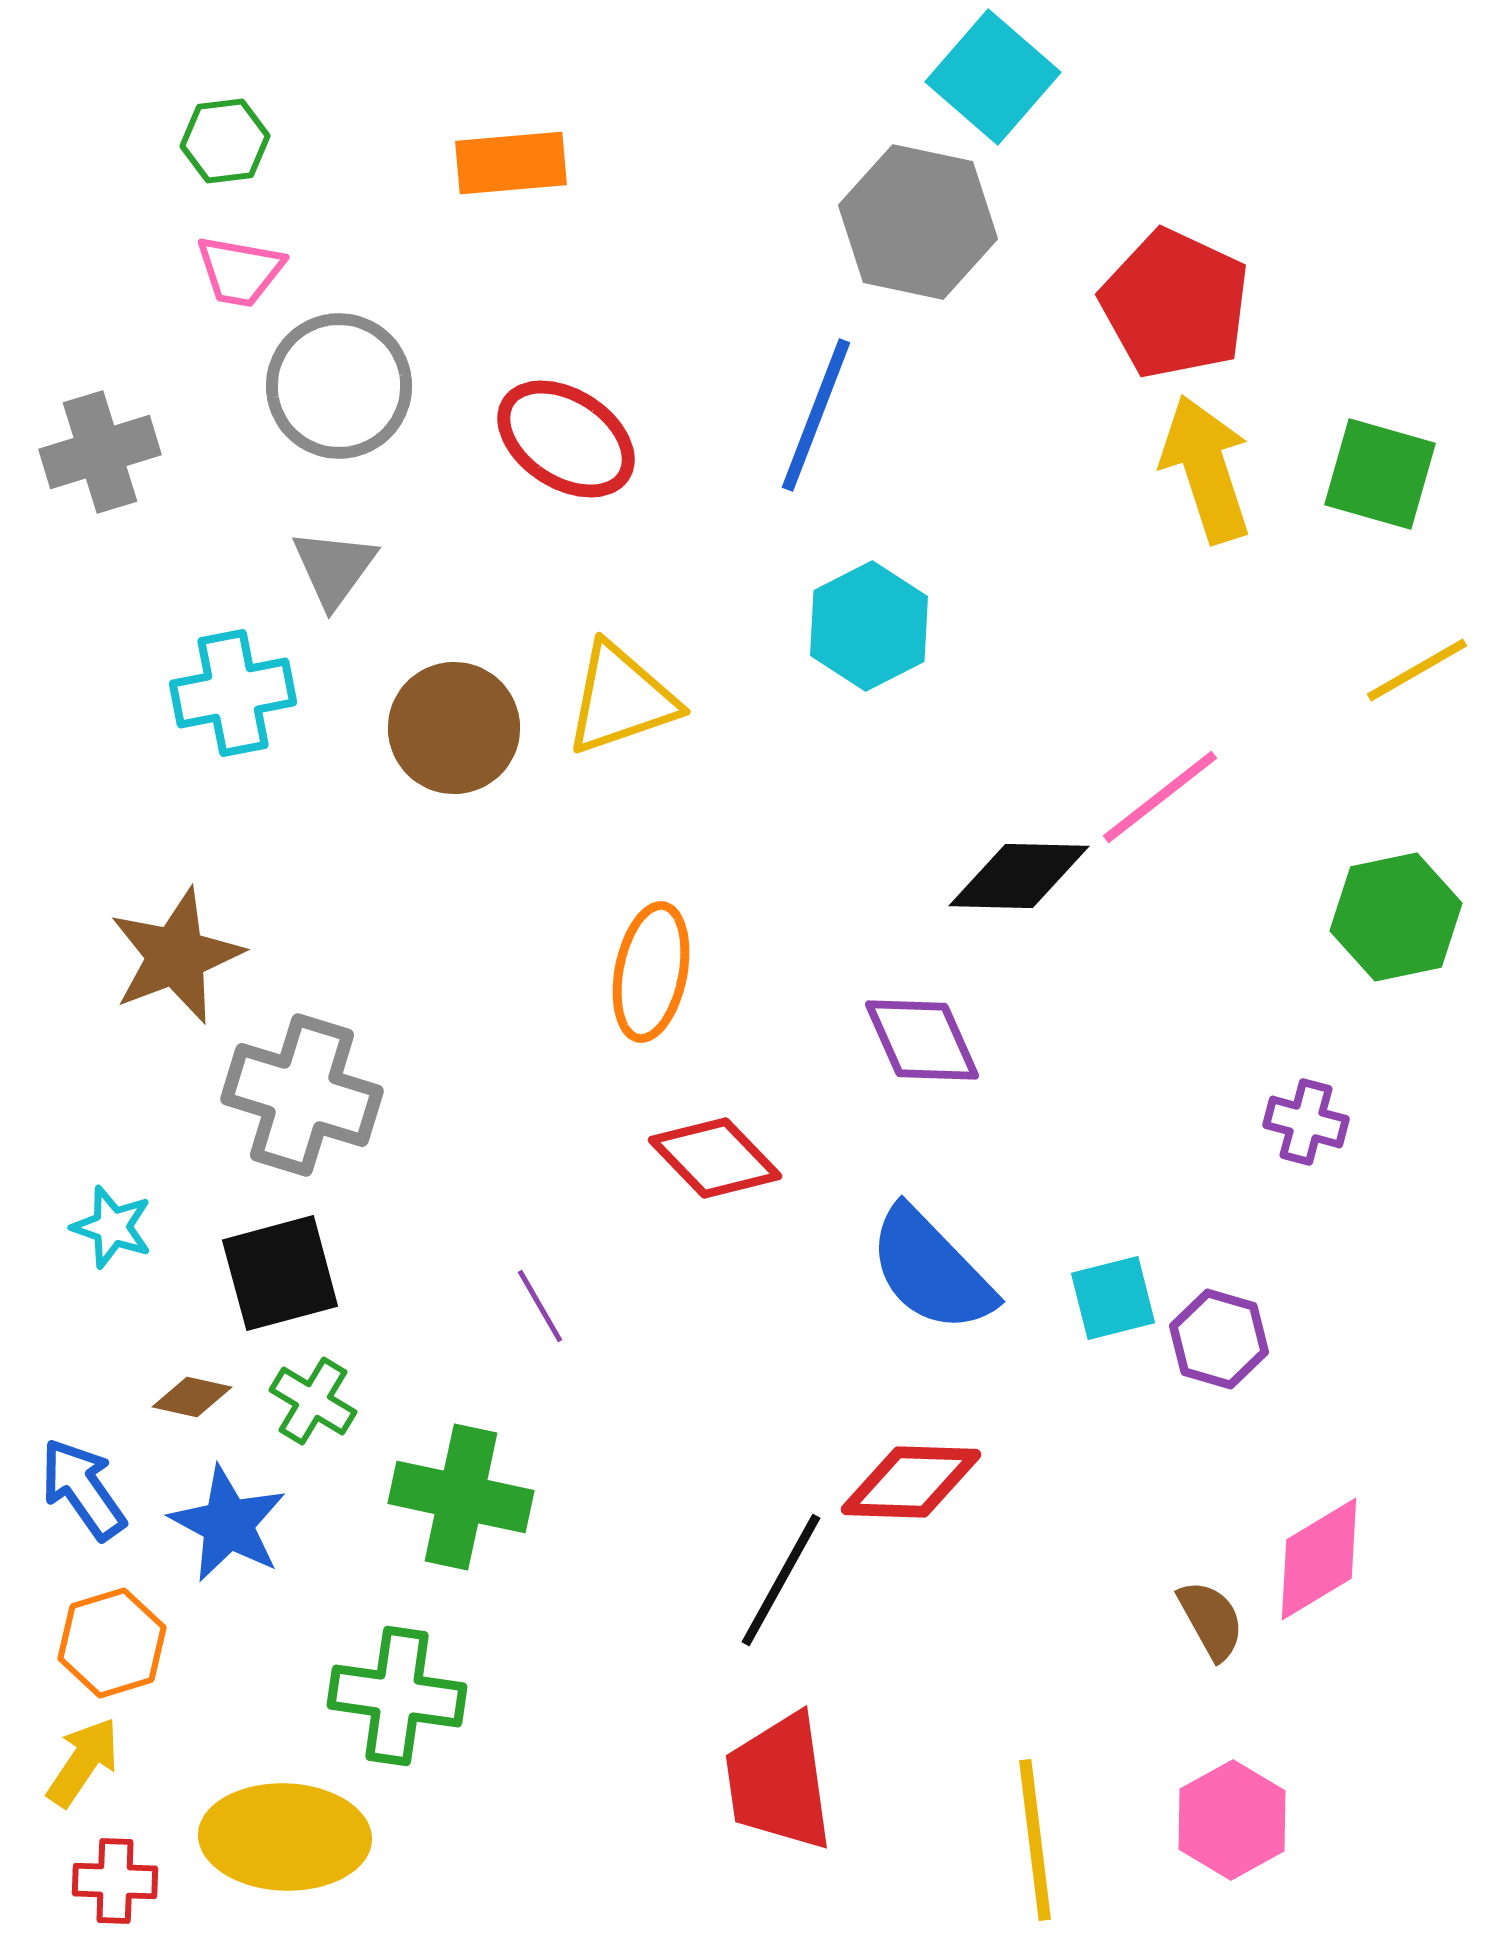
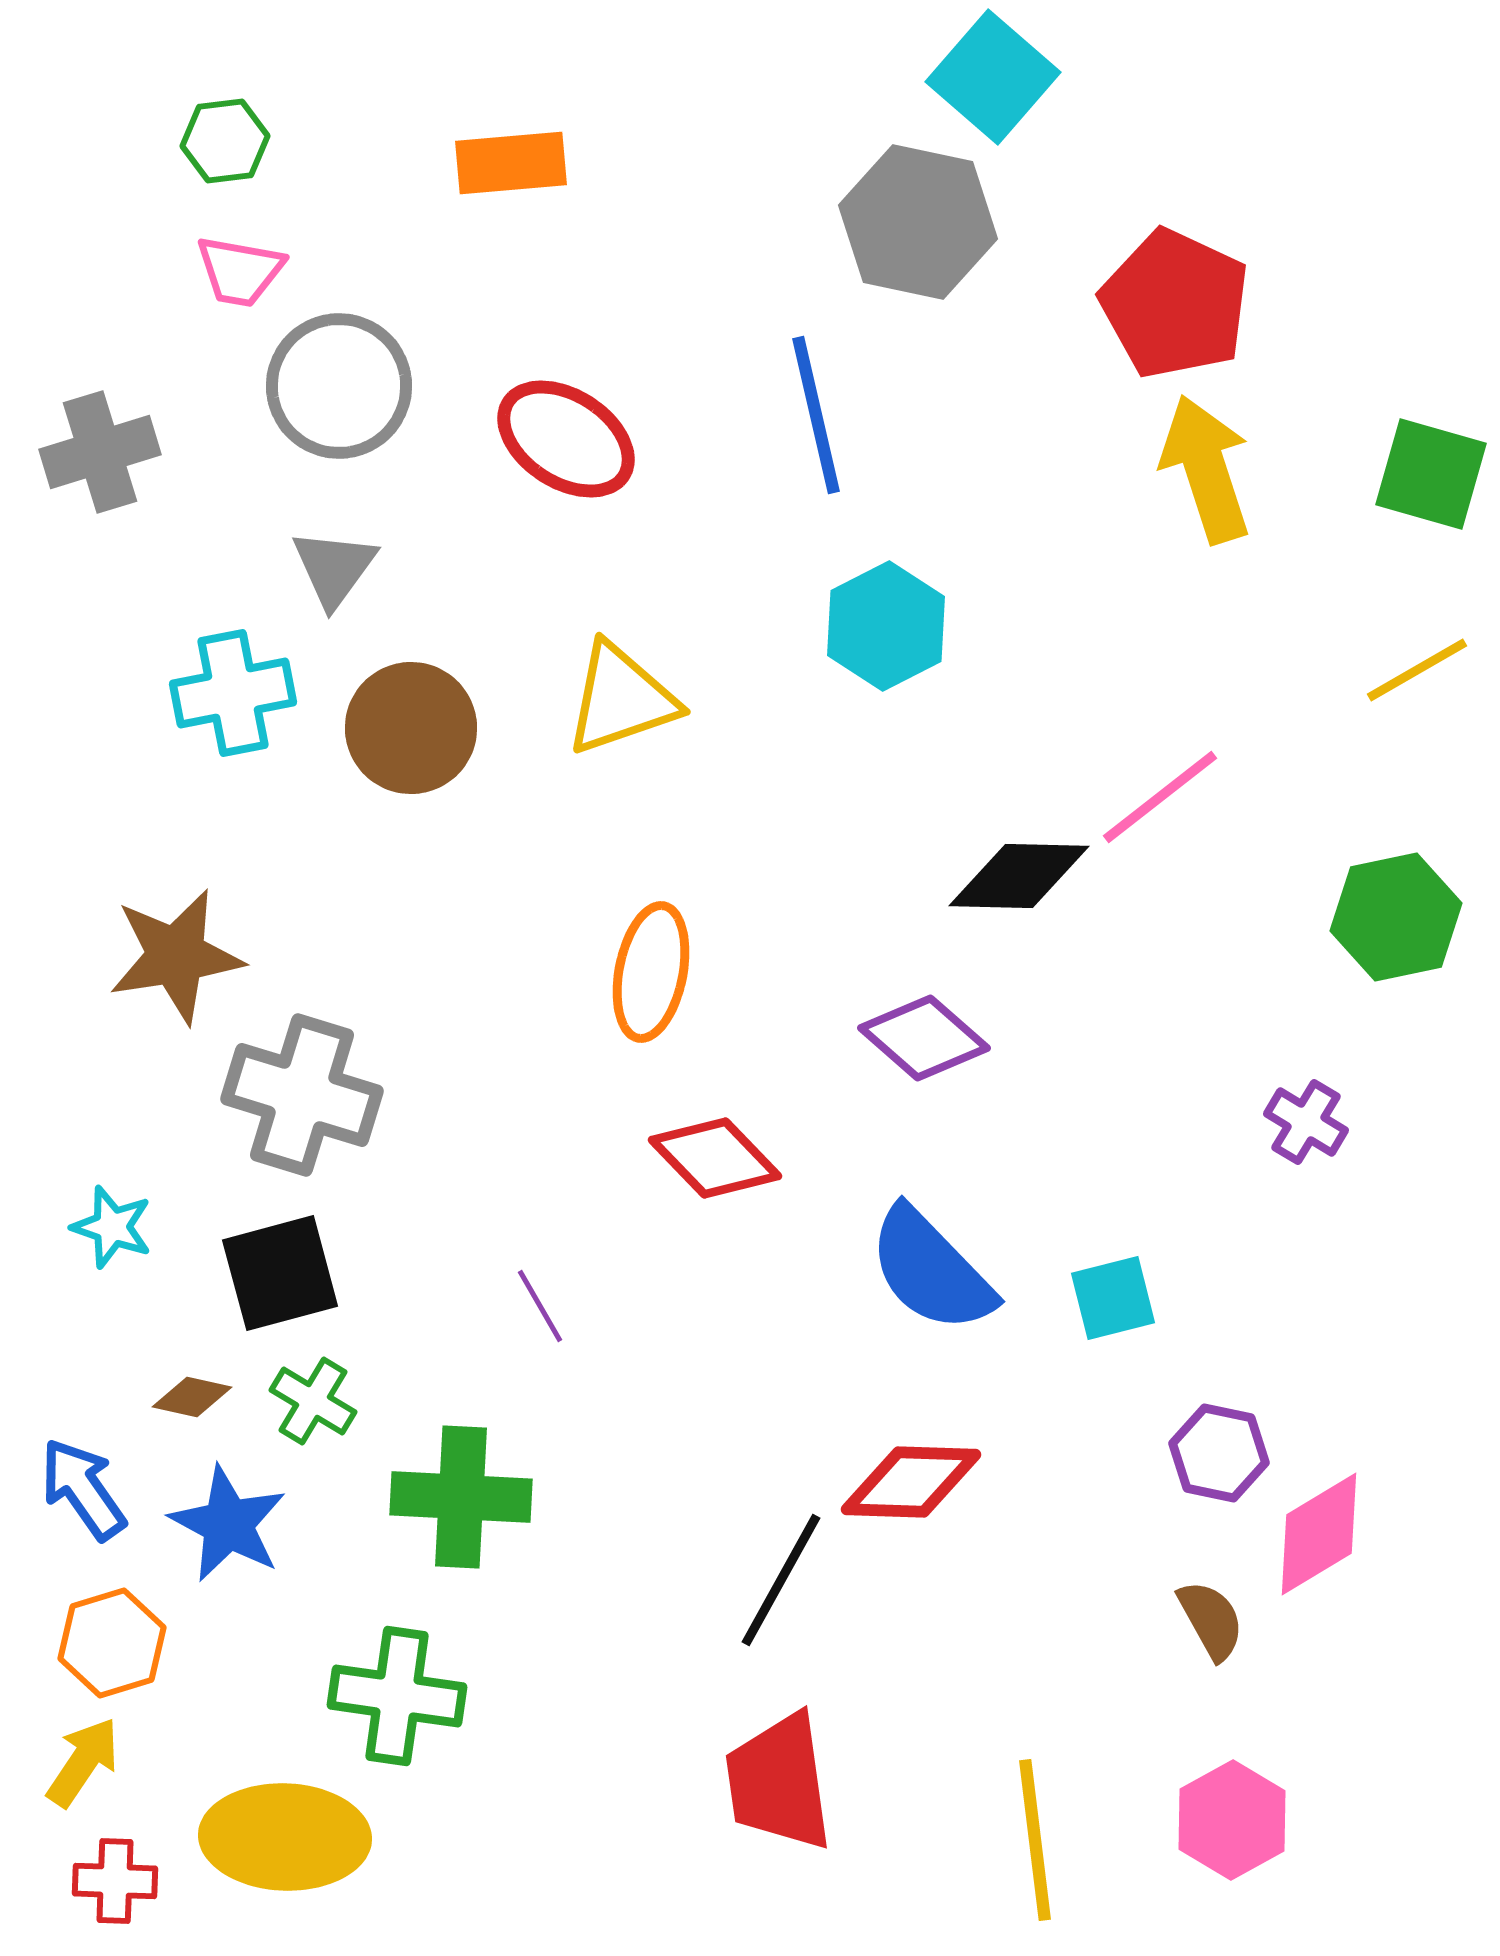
blue line at (816, 415): rotated 34 degrees counterclockwise
green square at (1380, 474): moved 51 px right
cyan hexagon at (869, 626): moved 17 px right
brown circle at (454, 728): moved 43 px left
brown star at (176, 956): rotated 12 degrees clockwise
purple diamond at (922, 1040): moved 2 px right, 2 px up; rotated 25 degrees counterclockwise
purple cross at (1306, 1122): rotated 16 degrees clockwise
purple hexagon at (1219, 1339): moved 114 px down; rotated 4 degrees counterclockwise
green cross at (461, 1497): rotated 9 degrees counterclockwise
pink diamond at (1319, 1559): moved 25 px up
